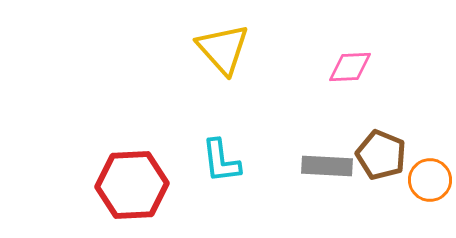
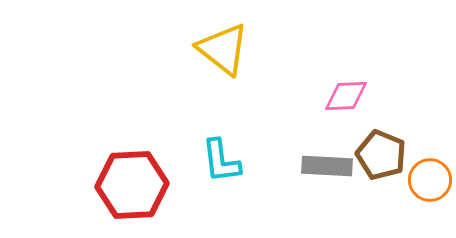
yellow triangle: rotated 10 degrees counterclockwise
pink diamond: moved 4 px left, 29 px down
